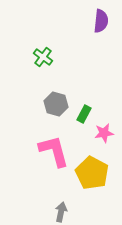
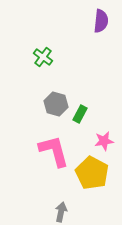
green rectangle: moved 4 px left
pink star: moved 8 px down
